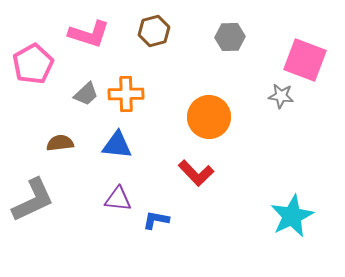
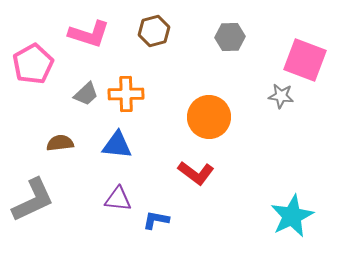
red L-shape: rotated 9 degrees counterclockwise
